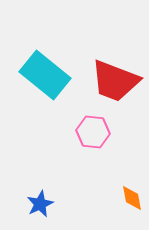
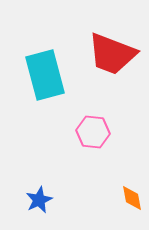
cyan rectangle: rotated 36 degrees clockwise
red trapezoid: moved 3 px left, 27 px up
blue star: moved 1 px left, 4 px up
